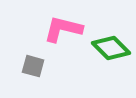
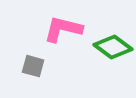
green diamond: moved 2 px right, 1 px up; rotated 9 degrees counterclockwise
